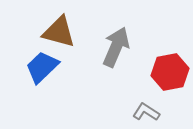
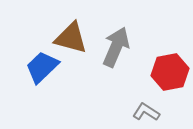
brown triangle: moved 12 px right, 6 px down
